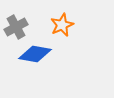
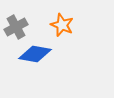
orange star: rotated 25 degrees counterclockwise
